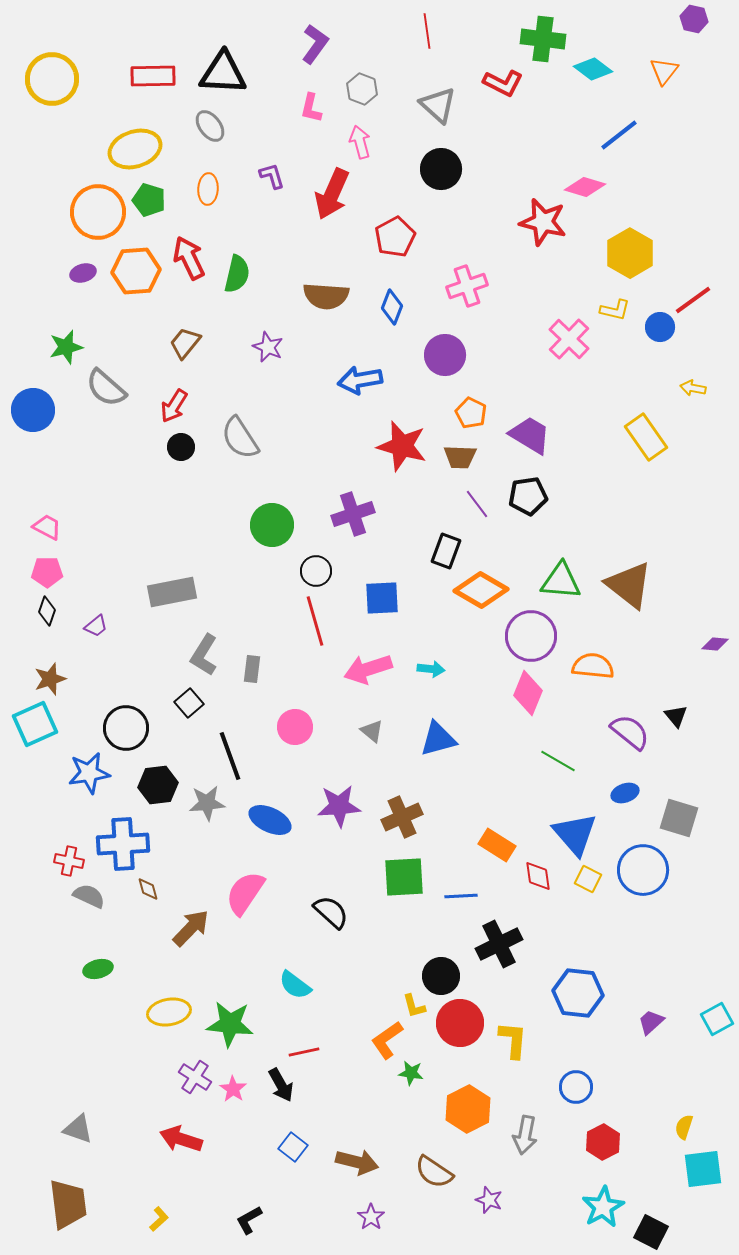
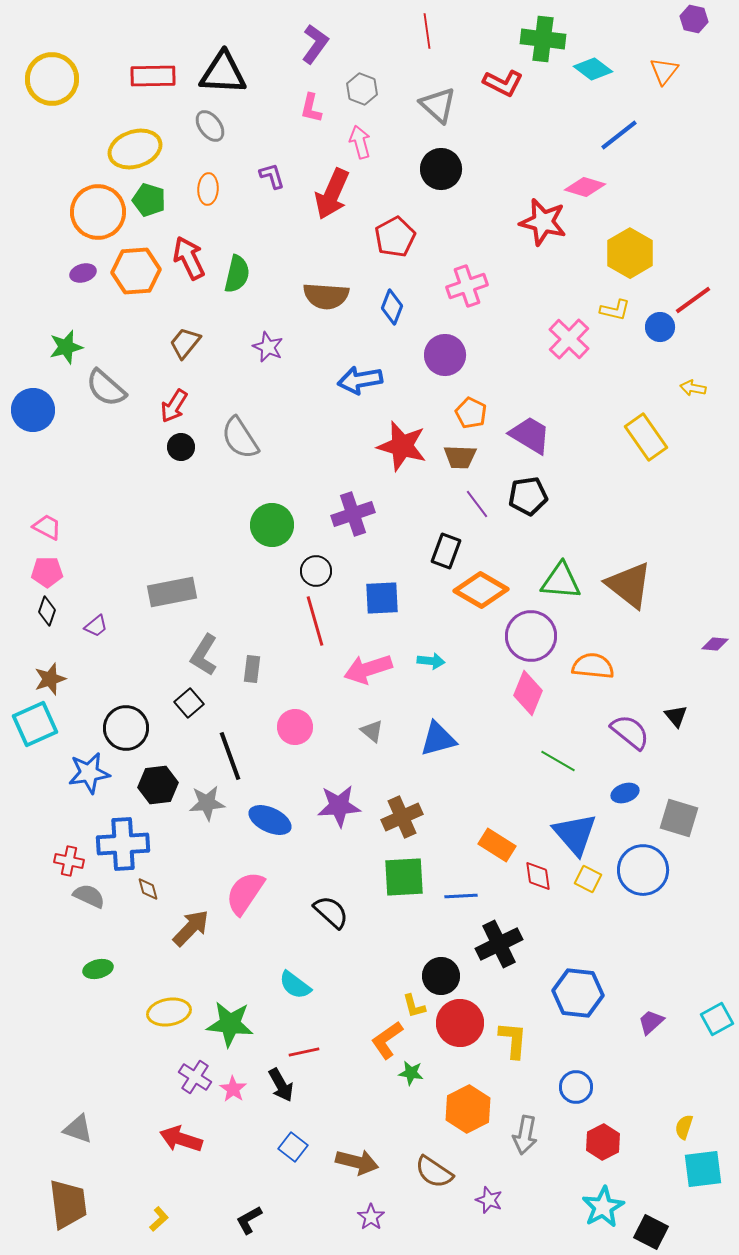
cyan arrow at (431, 669): moved 8 px up
